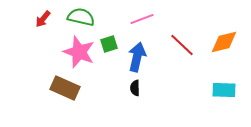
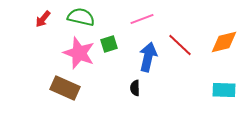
red line: moved 2 px left
pink star: moved 1 px down
blue arrow: moved 11 px right
